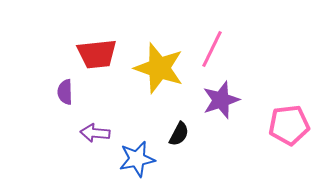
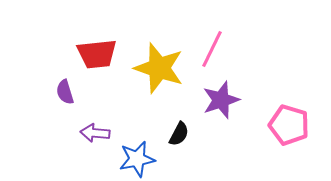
purple semicircle: rotated 15 degrees counterclockwise
pink pentagon: rotated 24 degrees clockwise
